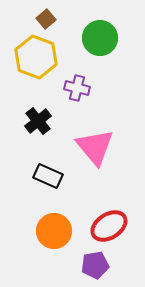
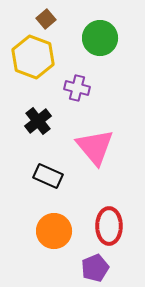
yellow hexagon: moved 3 px left
red ellipse: rotated 57 degrees counterclockwise
purple pentagon: moved 3 px down; rotated 12 degrees counterclockwise
